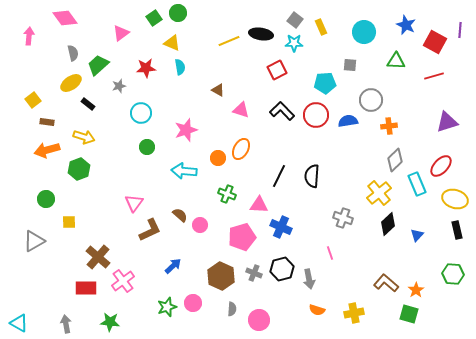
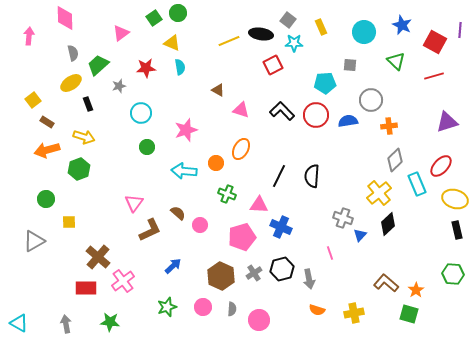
pink diamond at (65, 18): rotated 35 degrees clockwise
gray square at (295, 20): moved 7 px left
blue star at (406, 25): moved 4 px left
green triangle at (396, 61): rotated 42 degrees clockwise
red square at (277, 70): moved 4 px left, 5 px up
black rectangle at (88, 104): rotated 32 degrees clockwise
brown rectangle at (47, 122): rotated 24 degrees clockwise
orange circle at (218, 158): moved 2 px left, 5 px down
brown semicircle at (180, 215): moved 2 px left, 2 px up
blue triangle at (417, 235): moved 57 px left
gray cross at (254, 273): rotated 35 degrees clockwise
pink circle at (193, 303): moved 10 px right, 4 px down
